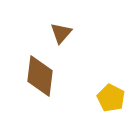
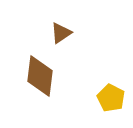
brown triangle: rotated 15 degrees clockwise
